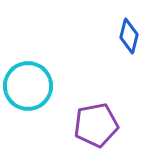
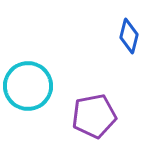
purple pentagon: moved 2 px left, 9 px up
